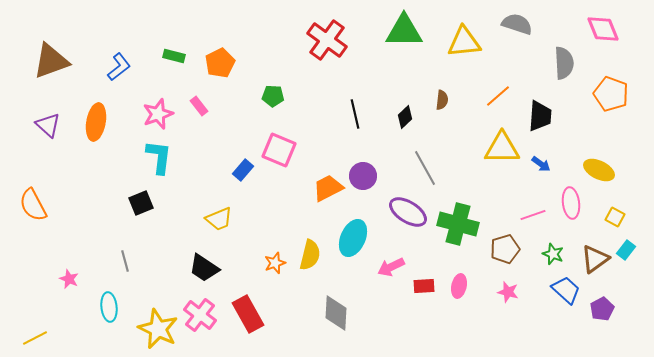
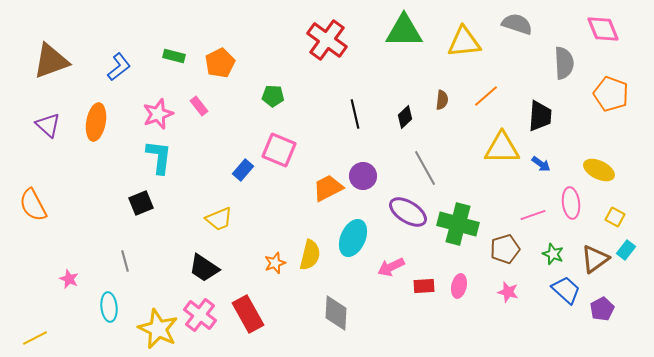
orange line at (498, 96): moved 12 px left
